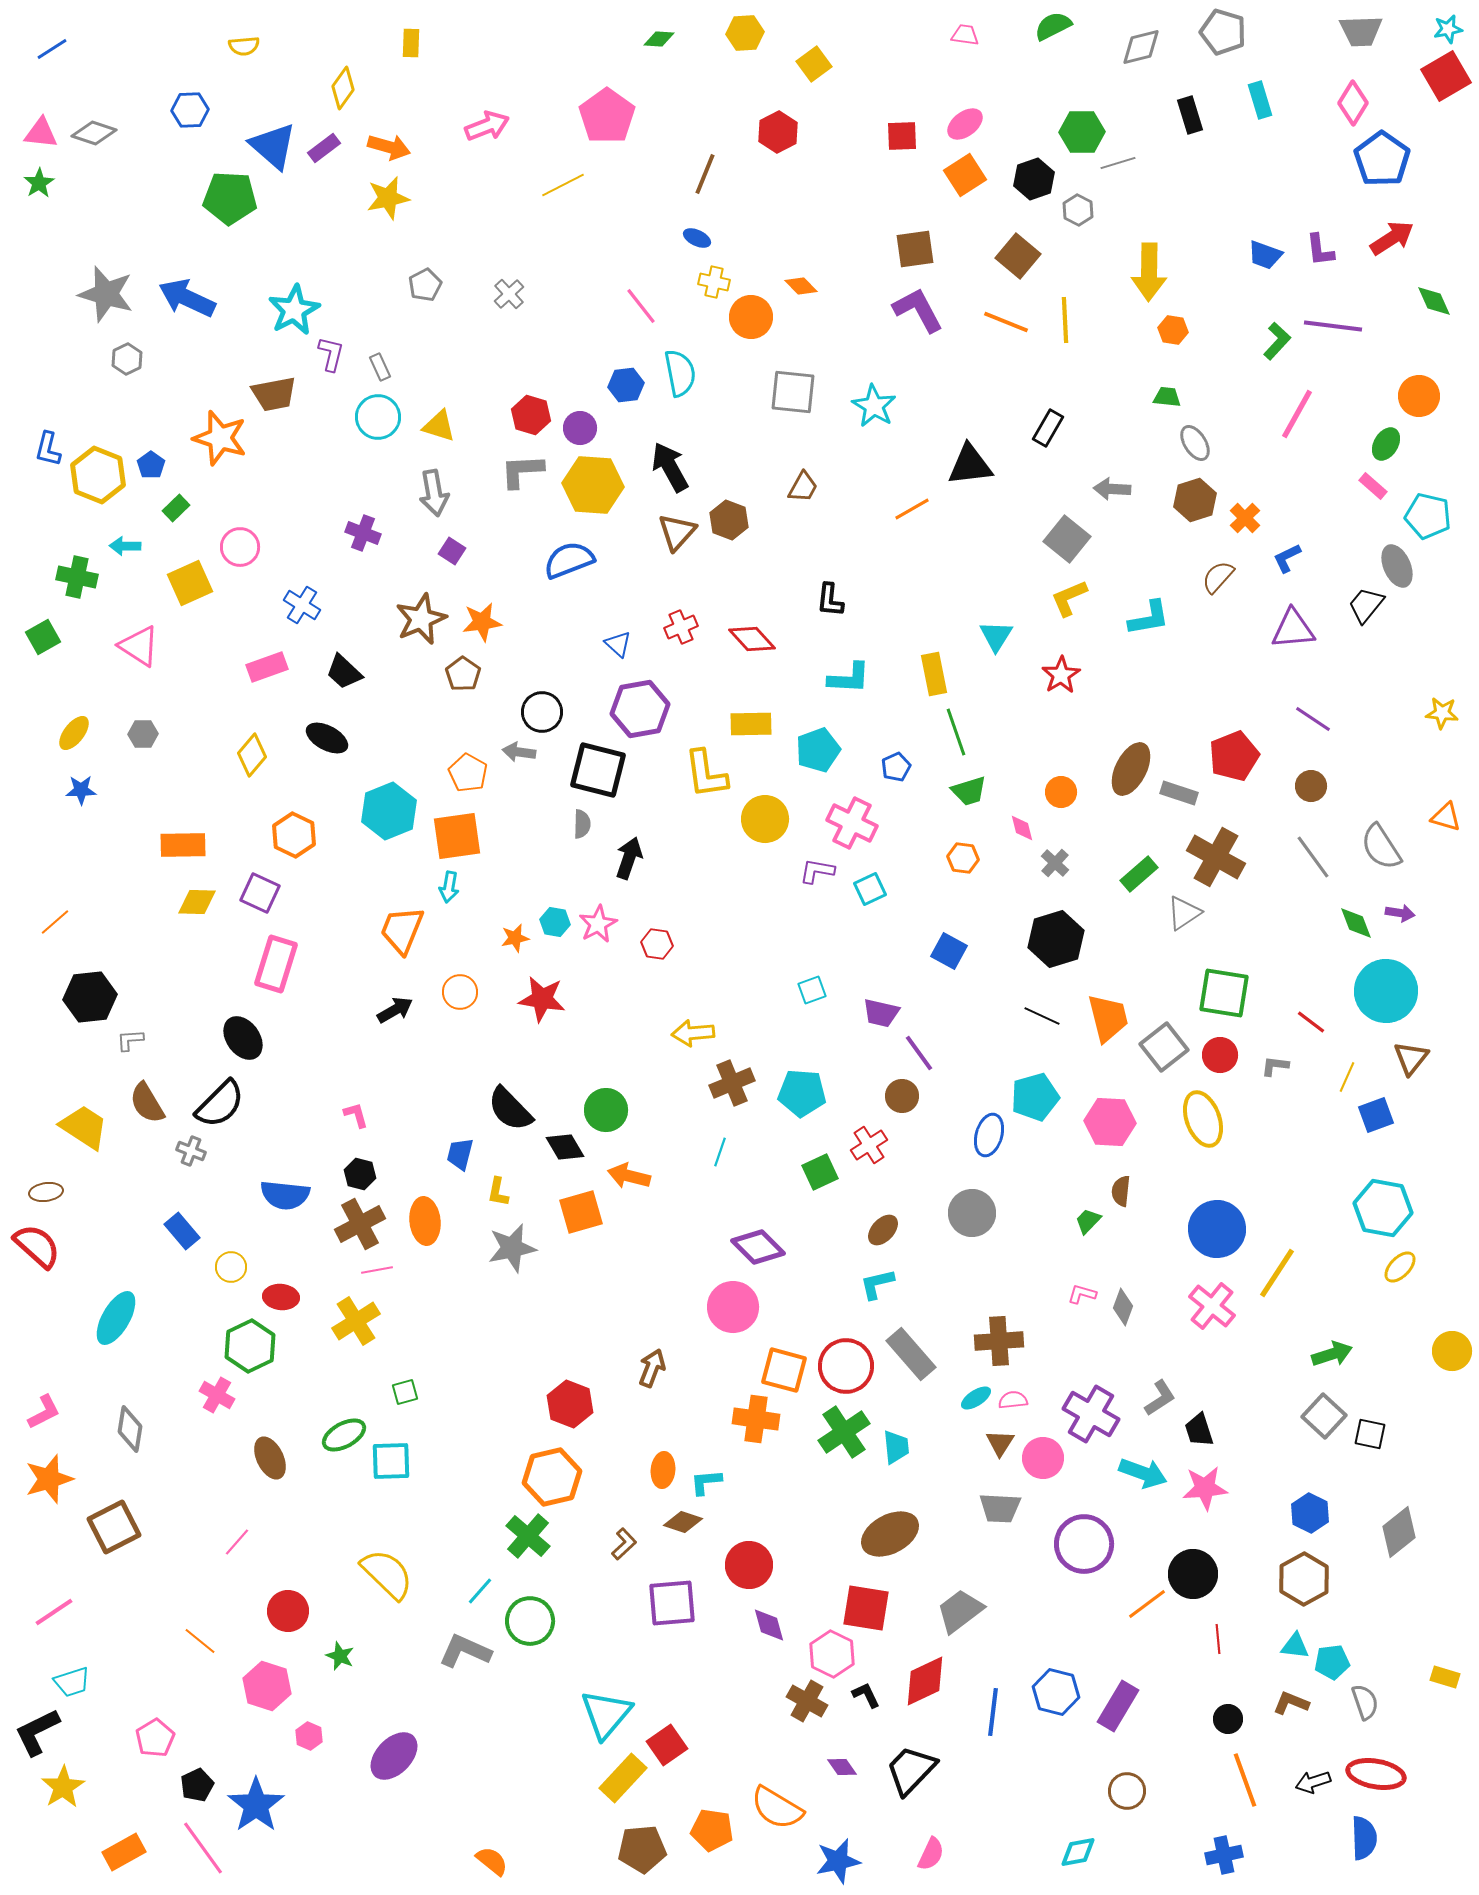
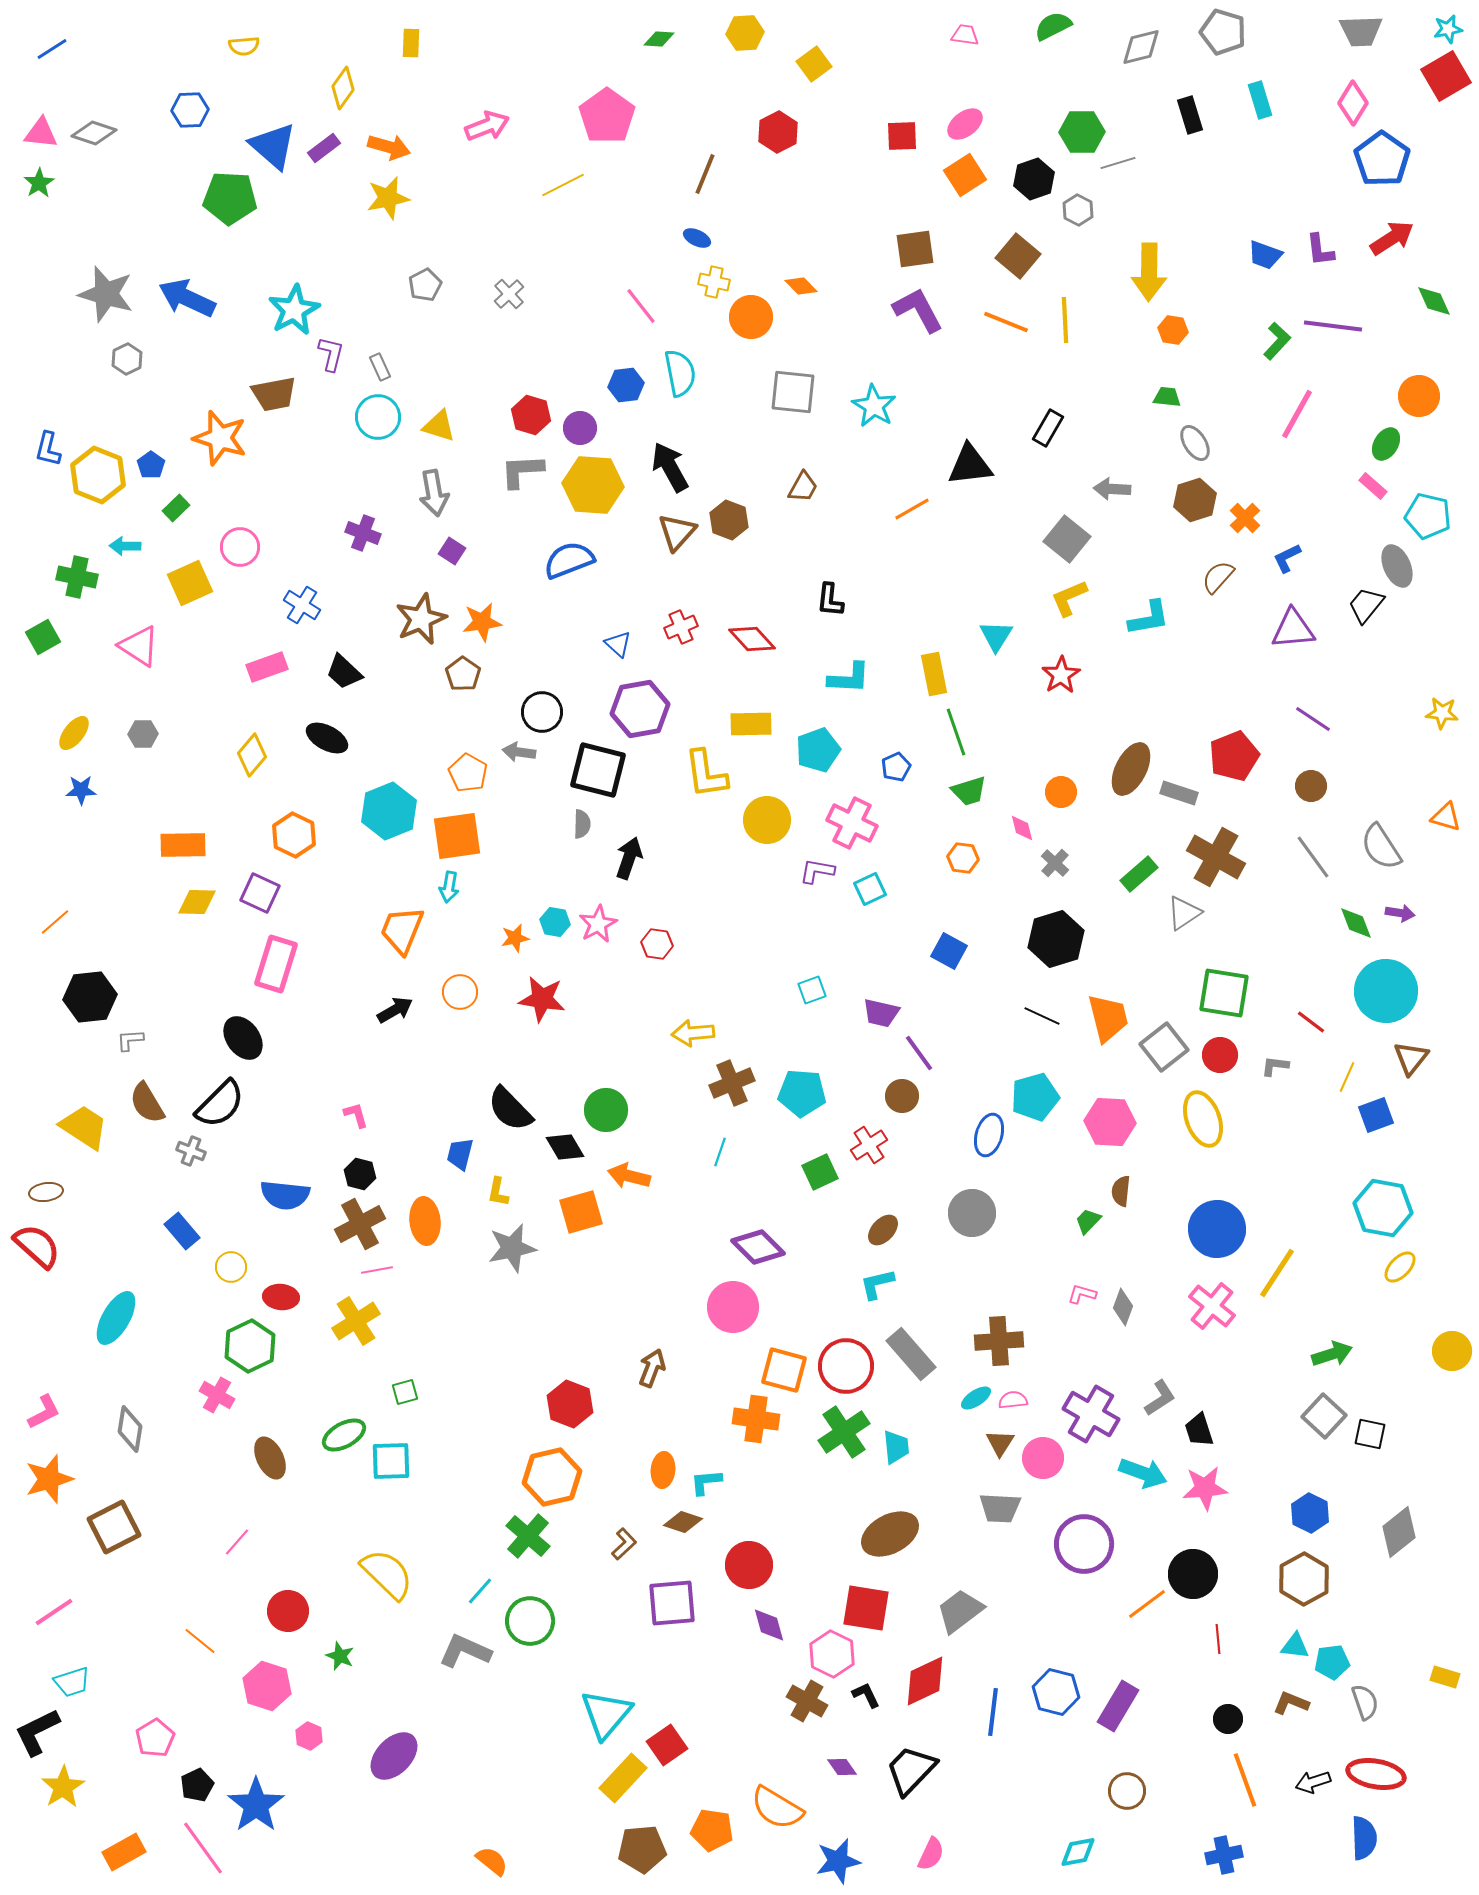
yellow circle at (765, 819): moved 2 px right, 1 px down
